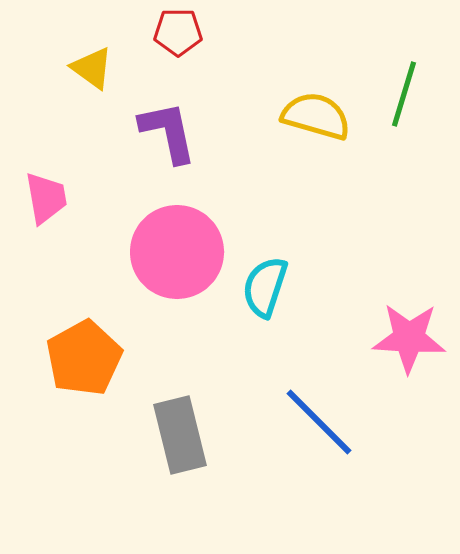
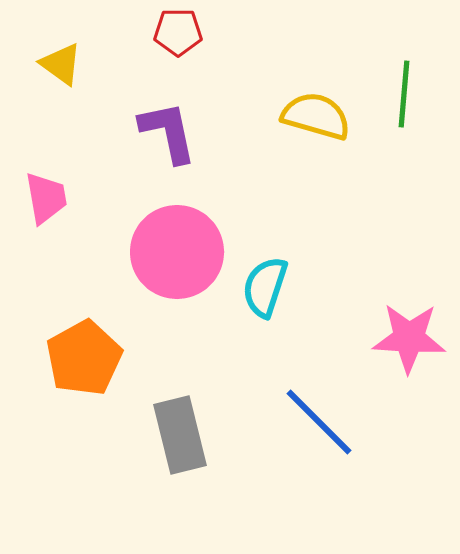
yellow triangle: moved 31 px left, 4 px up
green line: rotated 12 degrees counterclockwise
